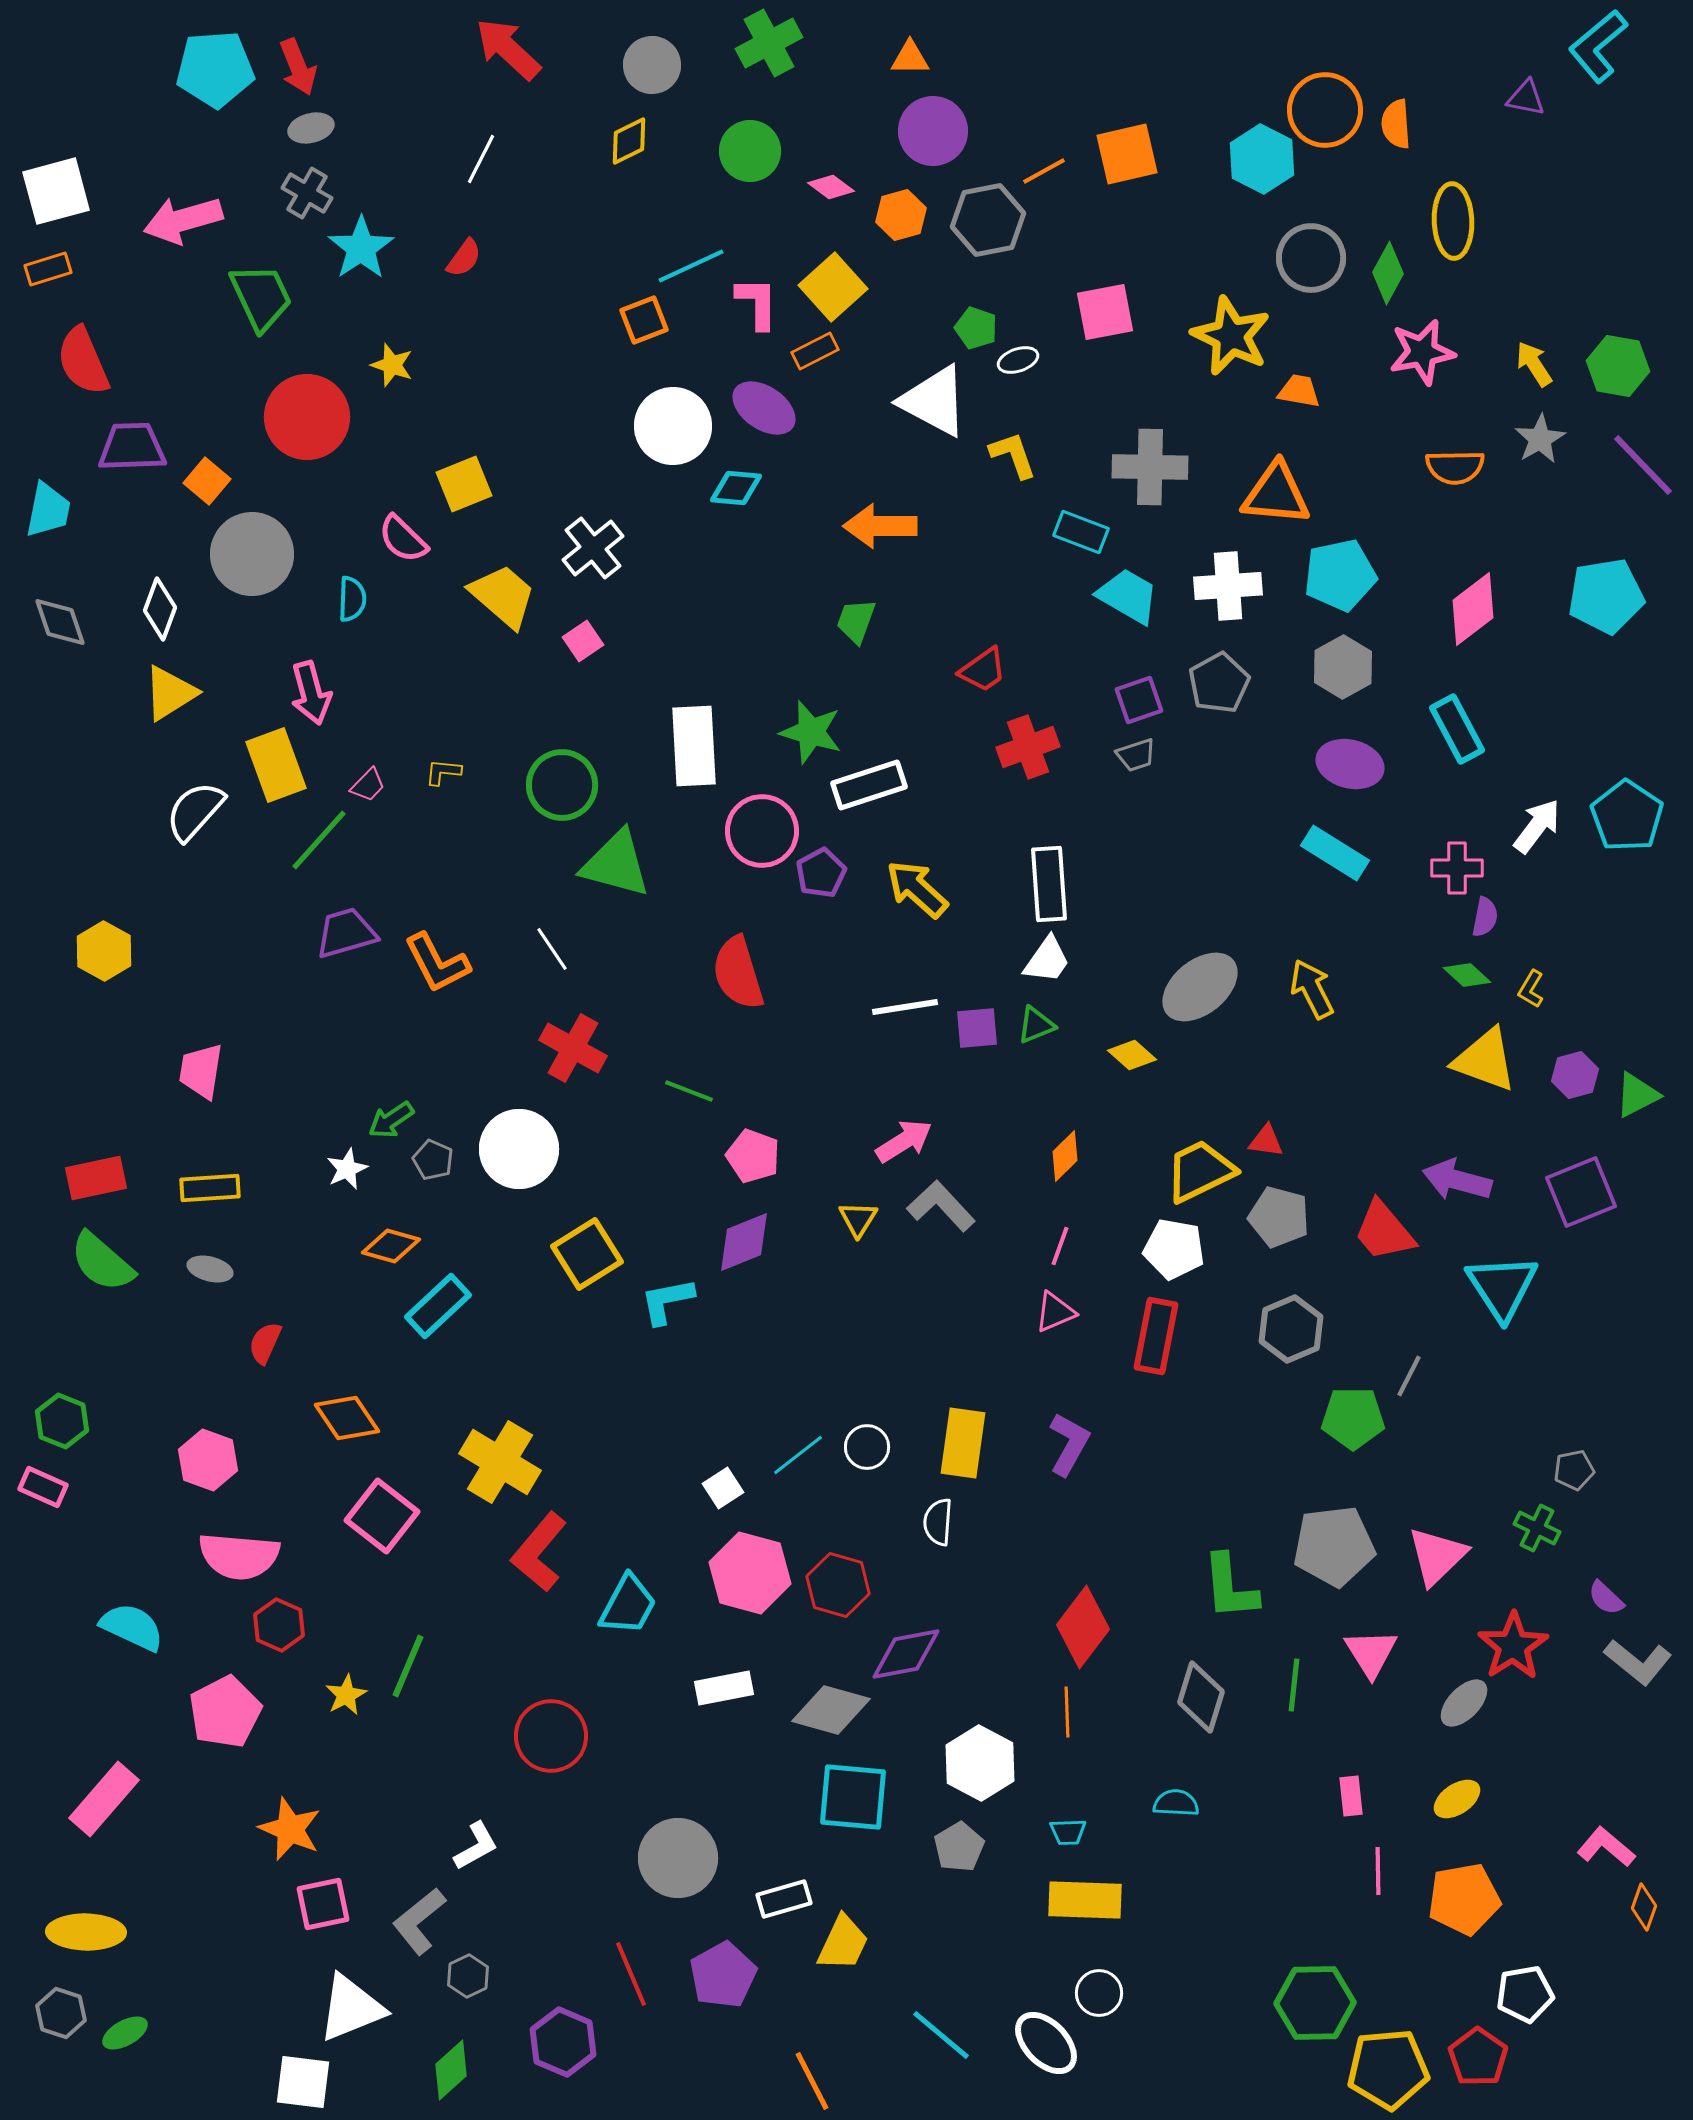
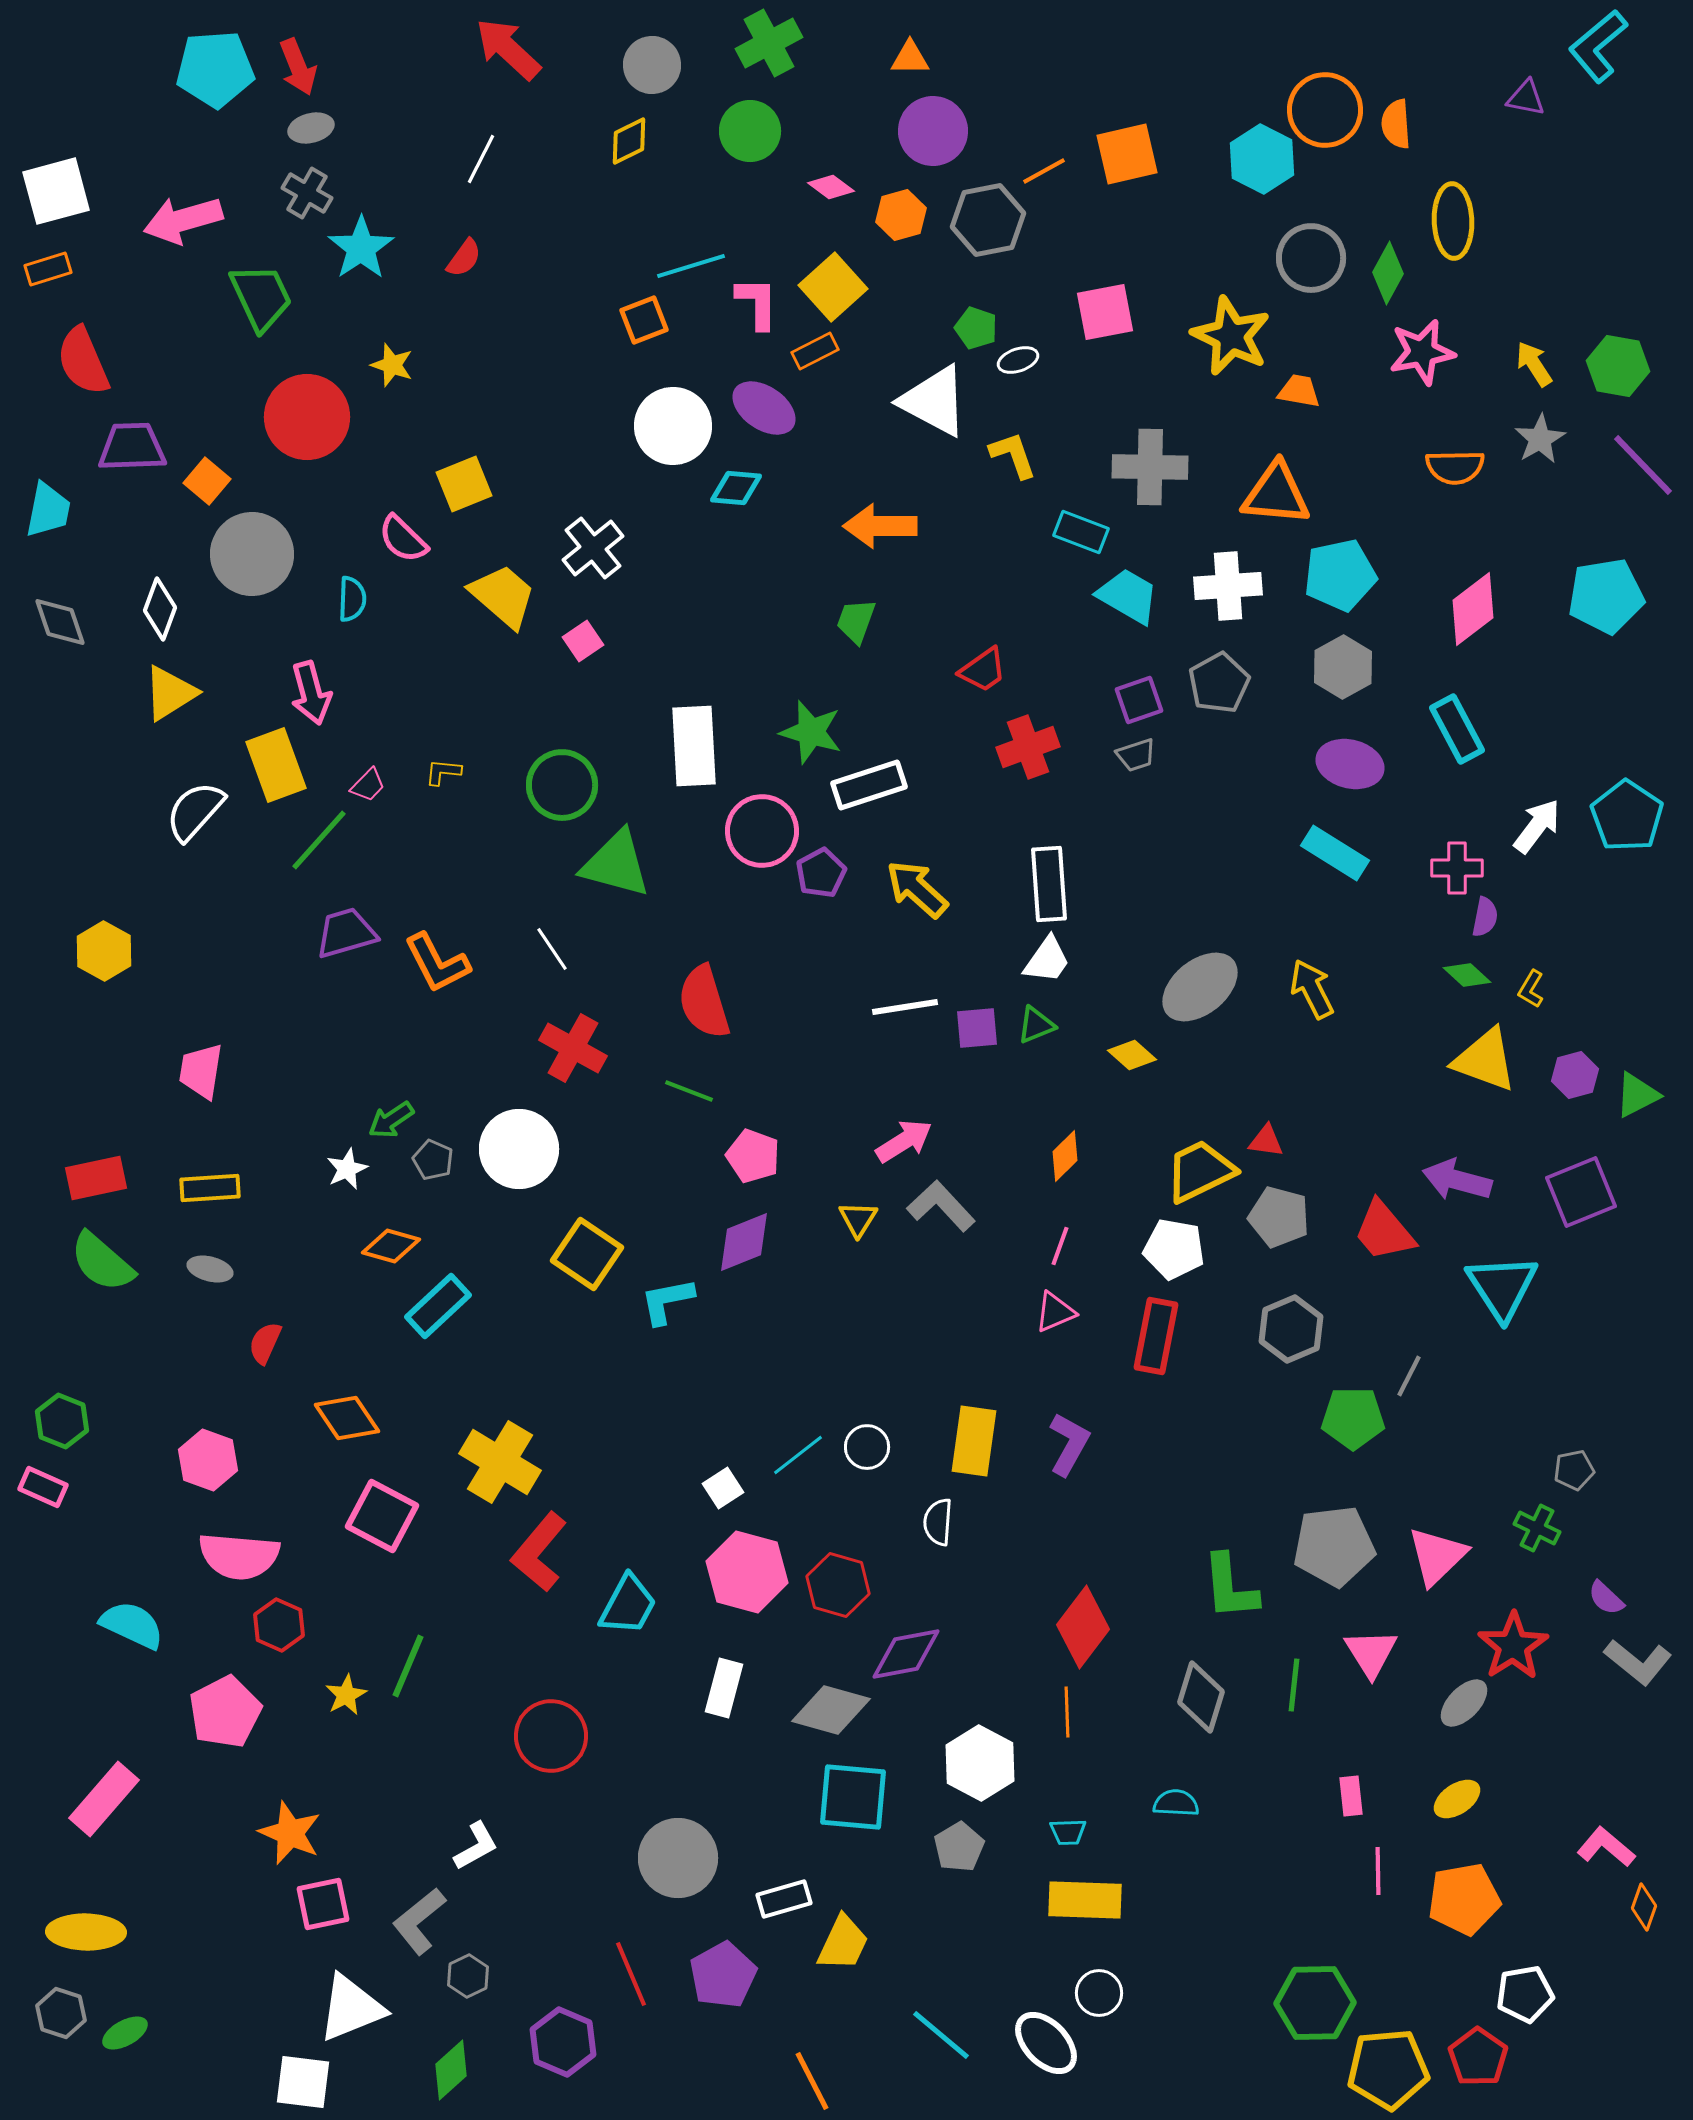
green circle at (750, 151): moved 20 px up
cyan line at (691, 266): rotated 8 degrees clockwise
red semicircle at (738, 973): moved 34 px left, 29 px down
yellow square at (587, 1254): rotated 24 degrees counterclockwise
yellow rectangle at (963, 1443): moved 11 px right, 2 px up
pink square at (382, 1516): rotated 10 degrees counterclockwise
pink hexagon at (750, 1573): moved 3 px left, 1 px up
cyan semicircle at (132, 1627): moved 2 px up
white rectangle at (724, 1688): rotated 64 degrees counterclockwise
orange star at (290, 1829): moved 4 px down
